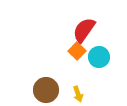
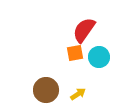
orange square: moved 2 px left, 2 px down; rotated 36 degrees clockwise
yellow arrow: rotated 105 degrees counterclockwise
